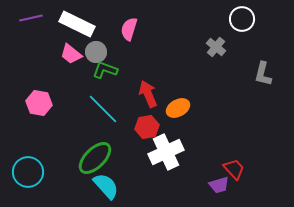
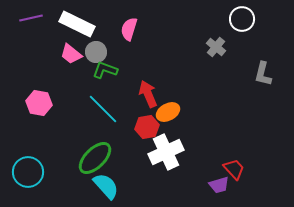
orange ellipse: moved 10 px left, 4 px down
